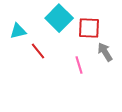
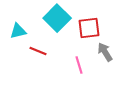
cyan square: moved 2 px left
red square: rotated 10 degrees counterclockwise
red line: rotated 30 degrees counterclockwise
